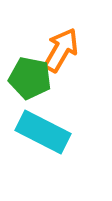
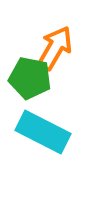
orange arrow: moved 6 px left, 2 px up
